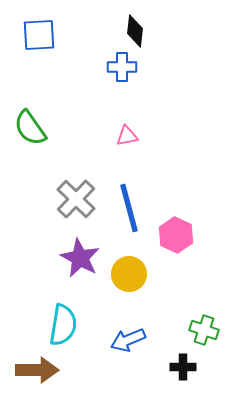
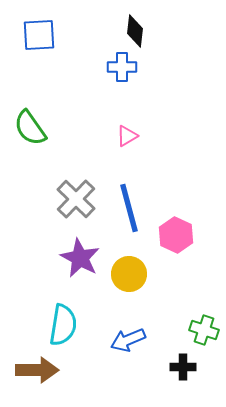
pink triangle: rotated 20 degrees counterclockwise
